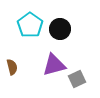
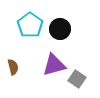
brown semicircle: moved 1 px right
gray square: rotated 30 degrees counterclockwise
